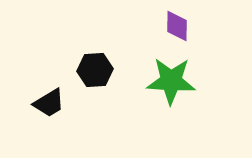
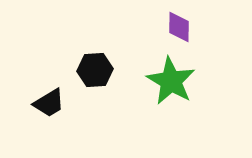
purple diamond: moved 2 px right, 1 px down
green star: rotated 27 degrees clockwise
